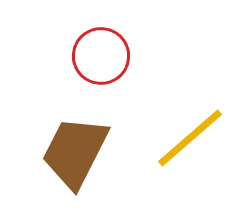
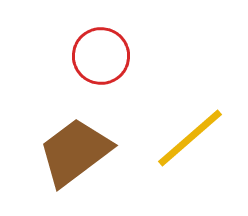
brown trapezoid: rotated 26 degrees clockwise
